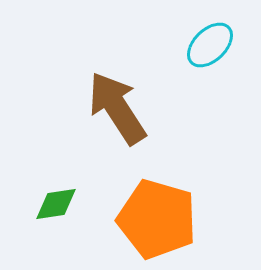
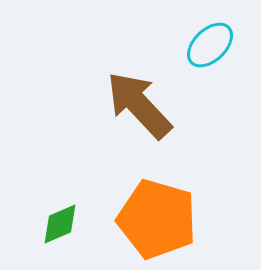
brown arrow: moved 22 px right, 3 px up; rotated 10 degrees counterclockwise
green diamond: moved 4 px right, 20 px down; rotated 15 degrees counterclockwise
